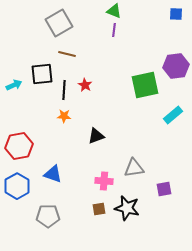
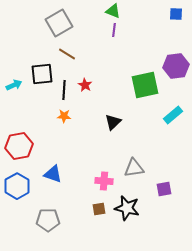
green triangle: moved 1 px left
brown line: rotated 18 degrees clockwise
black triangle: moved 17 px right, 14 px up; rotated 24 degrees counterclockwise
gray pentagon: moved 4 px down
